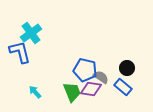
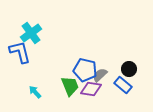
black circle: moved 2 px right, 1 px down
gray semicircle: moved 1 px left, 2 px up; rotated 77 degrees counterclockwise
blue rectangle: moved 2 px up
green trapezoid: moved 2 px left, 6 px up
